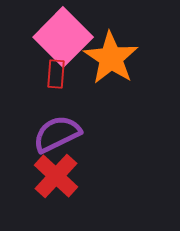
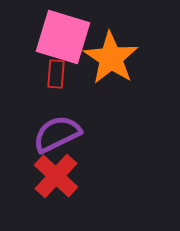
pink square: rotated 28 degrees counterclockwise
